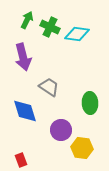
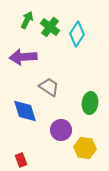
green cross: rotated 12 degrees clockwise
cyan diamond: rotated 65 degrees counterclockwise
purple arrow: rotated 100 degrees clockwise
green ellipse: rotated 10 degrees clockwise
yellow hexagon: moved 3 px right
